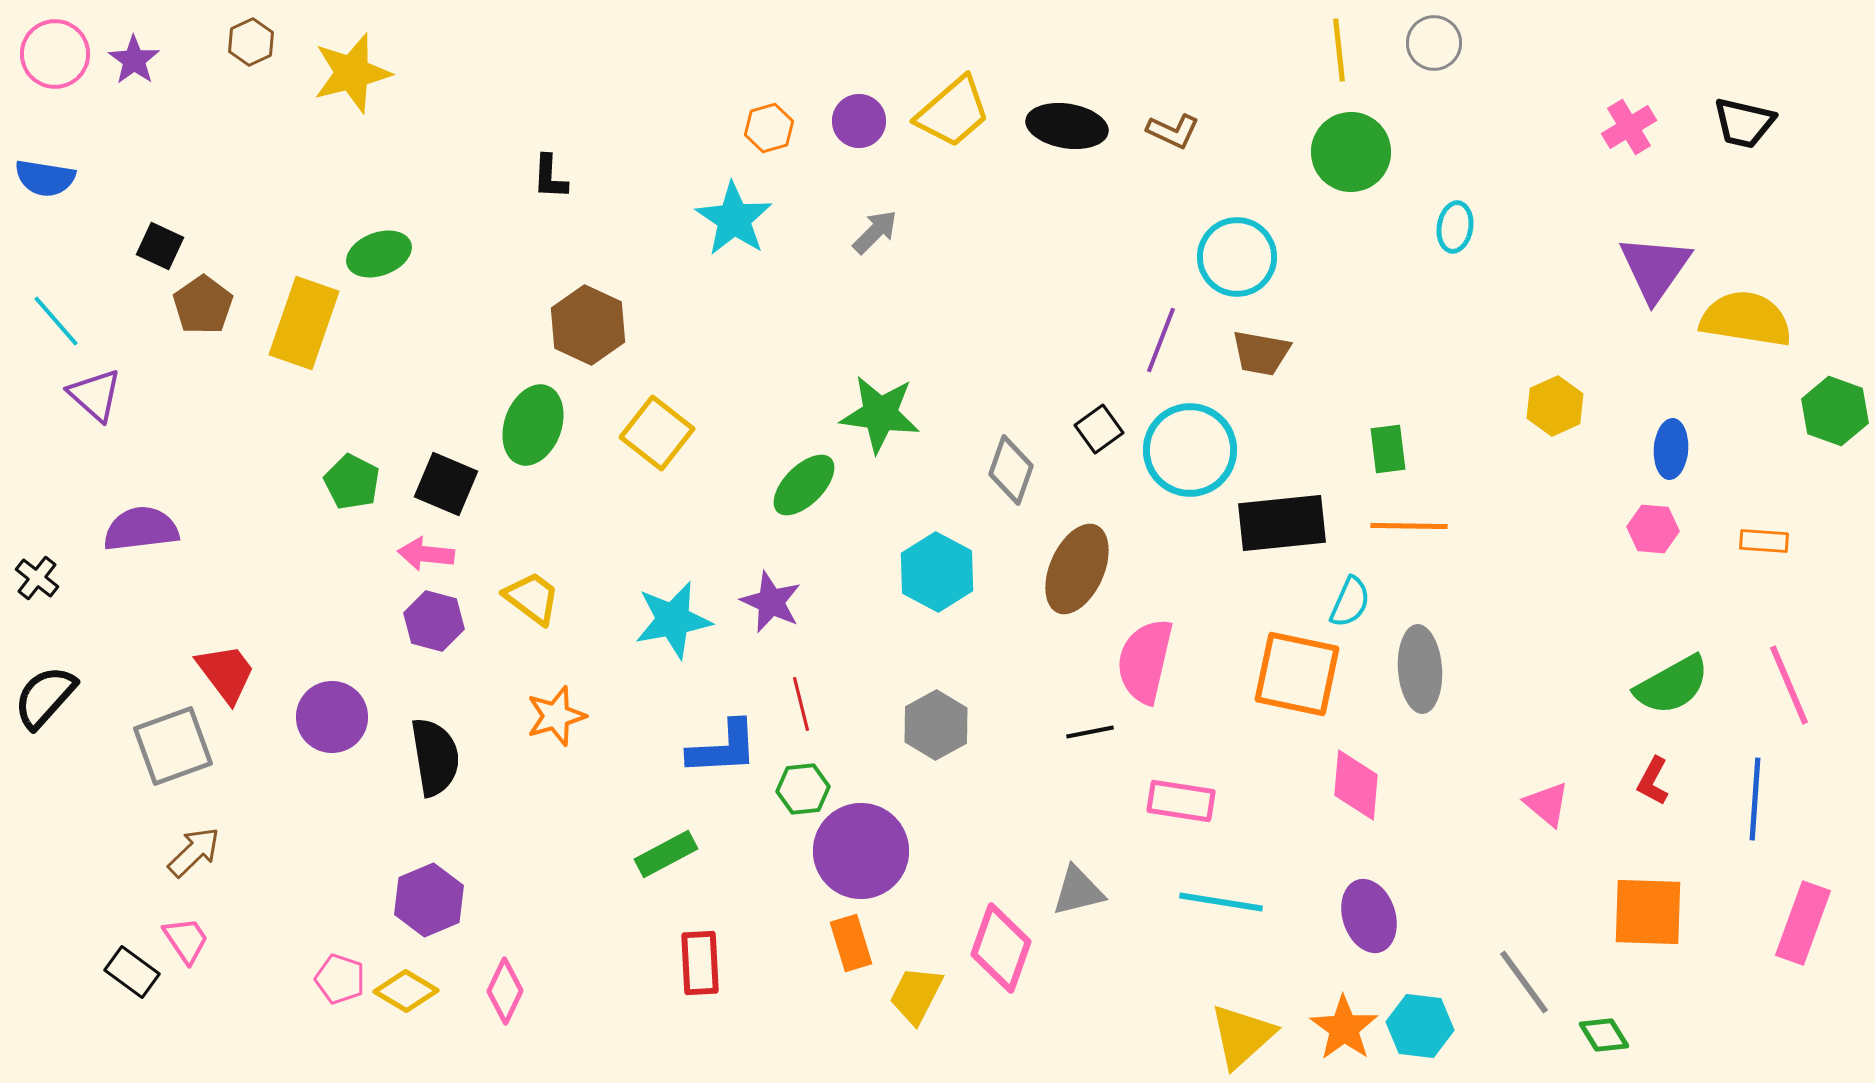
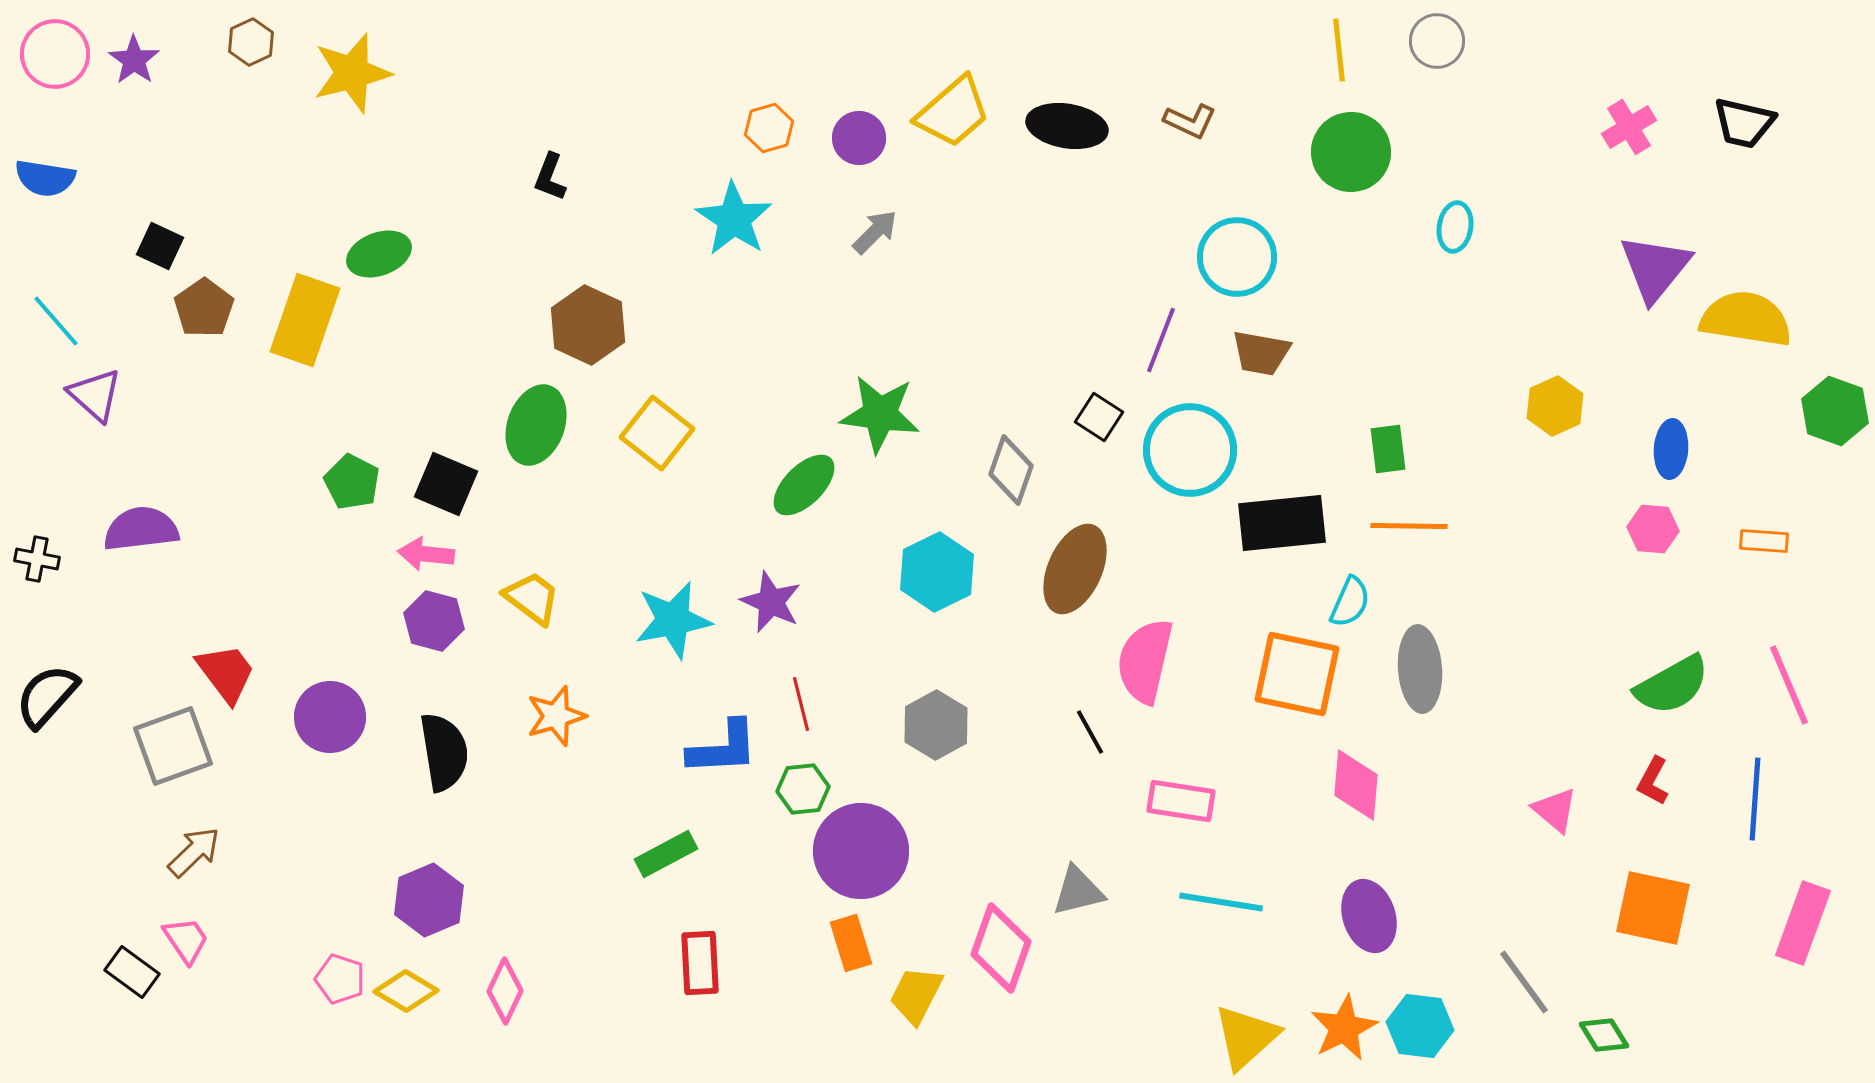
gray circle at (1434, 43): moved 3 px right, 2 px up
purple circle at (859, 121): moved 17 px down
brown L-shape at (1173, 131): moved 17 px right, 10 px up
black L-shape at (550, 177): rotated 18 degrees clockwise
purple triangle at (1655, 268): rotated 4 degrees clockwise
brown pentagon at (203, 305): moved 1 px right, 3 px down
yellow rectangle at (304, 323): moved 1 px right, 3 px up
green ellipse at (533, 425): moved 3 px right
black square at (1099, 429): moved 12 px up; rotated 21 degrees counterclockwise
brown ellipse at (1077, 569): moved 2 px left
cyan hexagon at (937, 572): rotated 6 degrees clockwise
black cross at (37, 578): moved 19 px up; rotated 27 degrees counterclockwise
black semicircle at (45, 697): moved 2 px right, 1 px up
purple circle at (332, 717): moved 2 px left
black line at (1090, 732): rotated 72 degrees clockwise
black semicircle at (435, 757): moved 9 px right, 5 px up
pink triangle at (1547, 804): moved 8 px right, 6 px down
orange square at (1648, 912): moved 5 px right, 4 px up; rotated 10 degrees clockwise
orange star at (1344, 1028): rotated 10 degrees clockwise
yellow triangle at (1242, 1036): moved 4 px right, 1 px down
